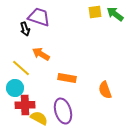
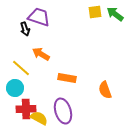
red cross: moved 1 px right, 4 px down
